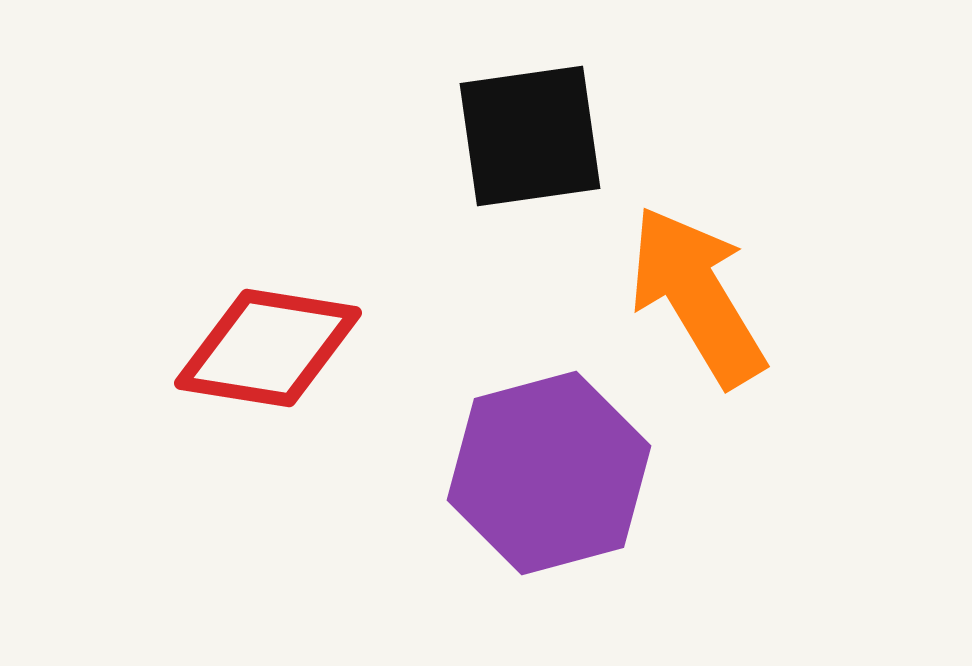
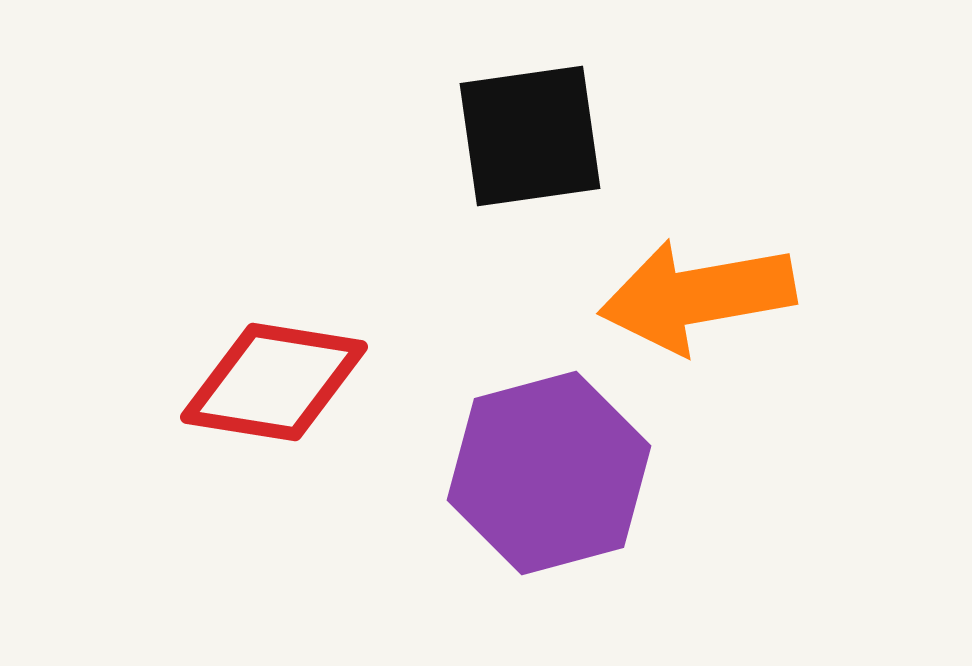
orange arrow: rotated 69 degrees counterclockwise
red diamond: moved 6 px right, 34 px down
